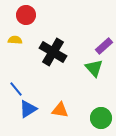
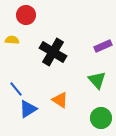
yellow semicircle: moved 3 px left
purple rectangle: moved 1 px left; rotated 18 degrees clockwise
green triangle: moved 3 px right, 12 px down
orange triangle: moved 10 px up; rotated 24 degrees clockwise
